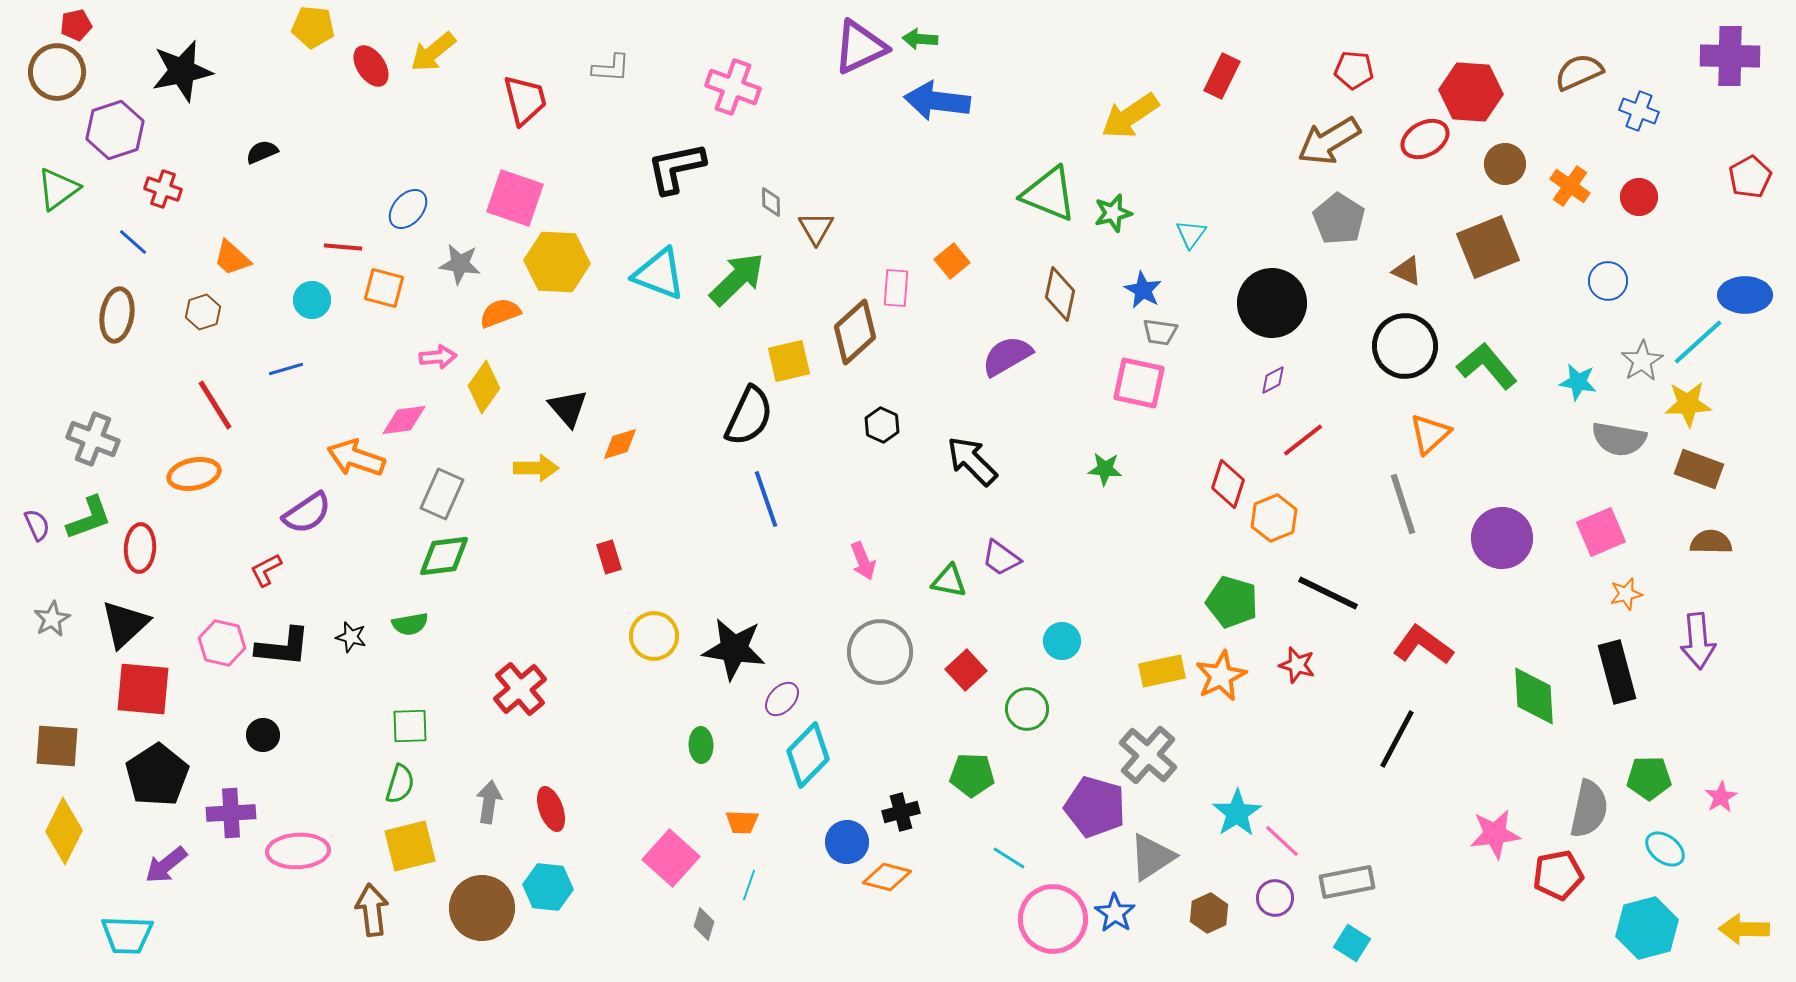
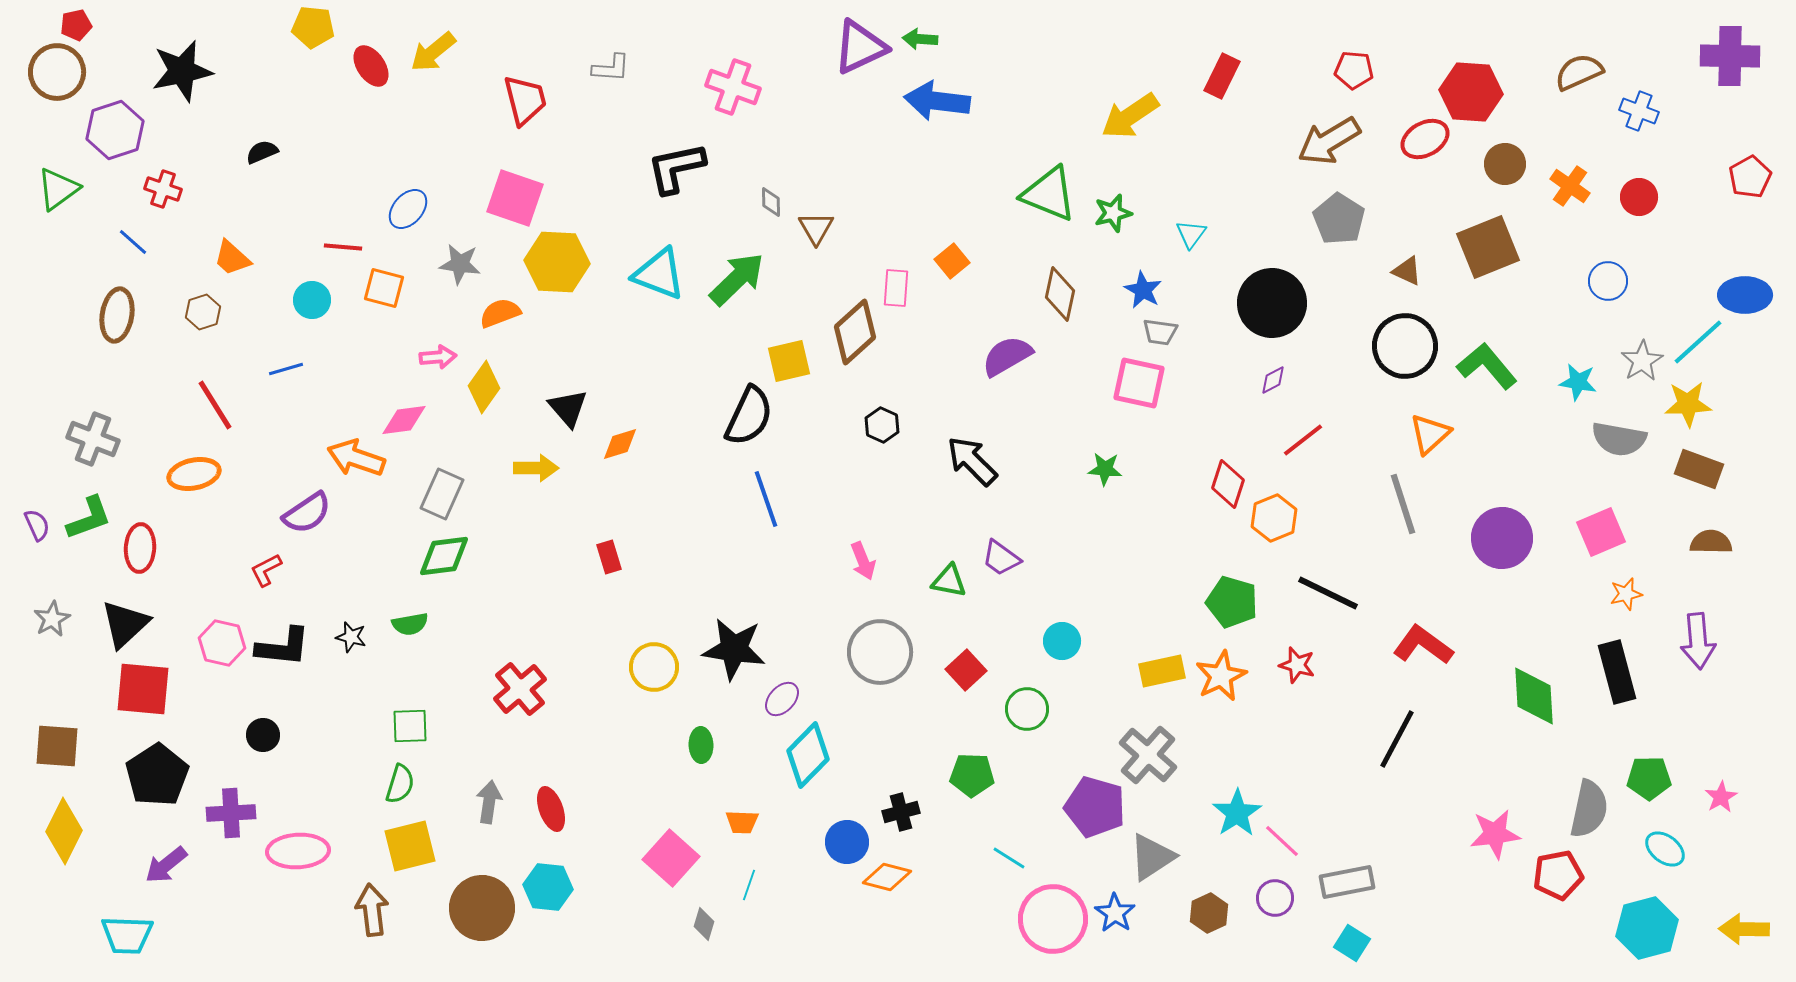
yellow circle at (654, 636): moved 31 px down
